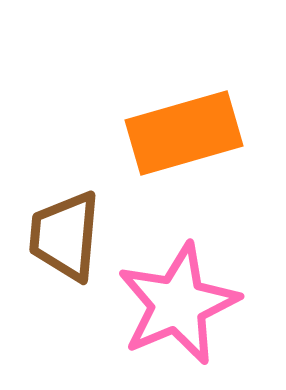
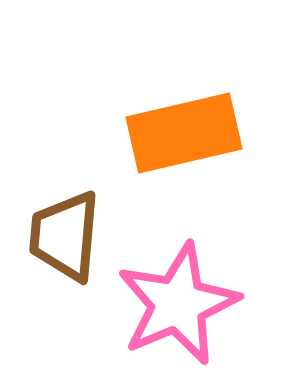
orange rectangle: rotated 3 degrees clockwise
